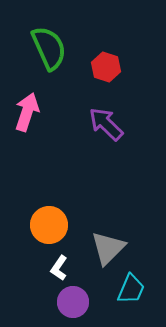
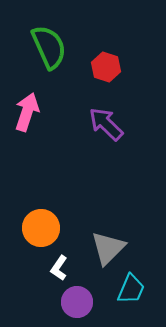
green semicircle: moved 1 px up
orange circle: moved 8 px left, 3 px down
purple circle: moved 4 px right
